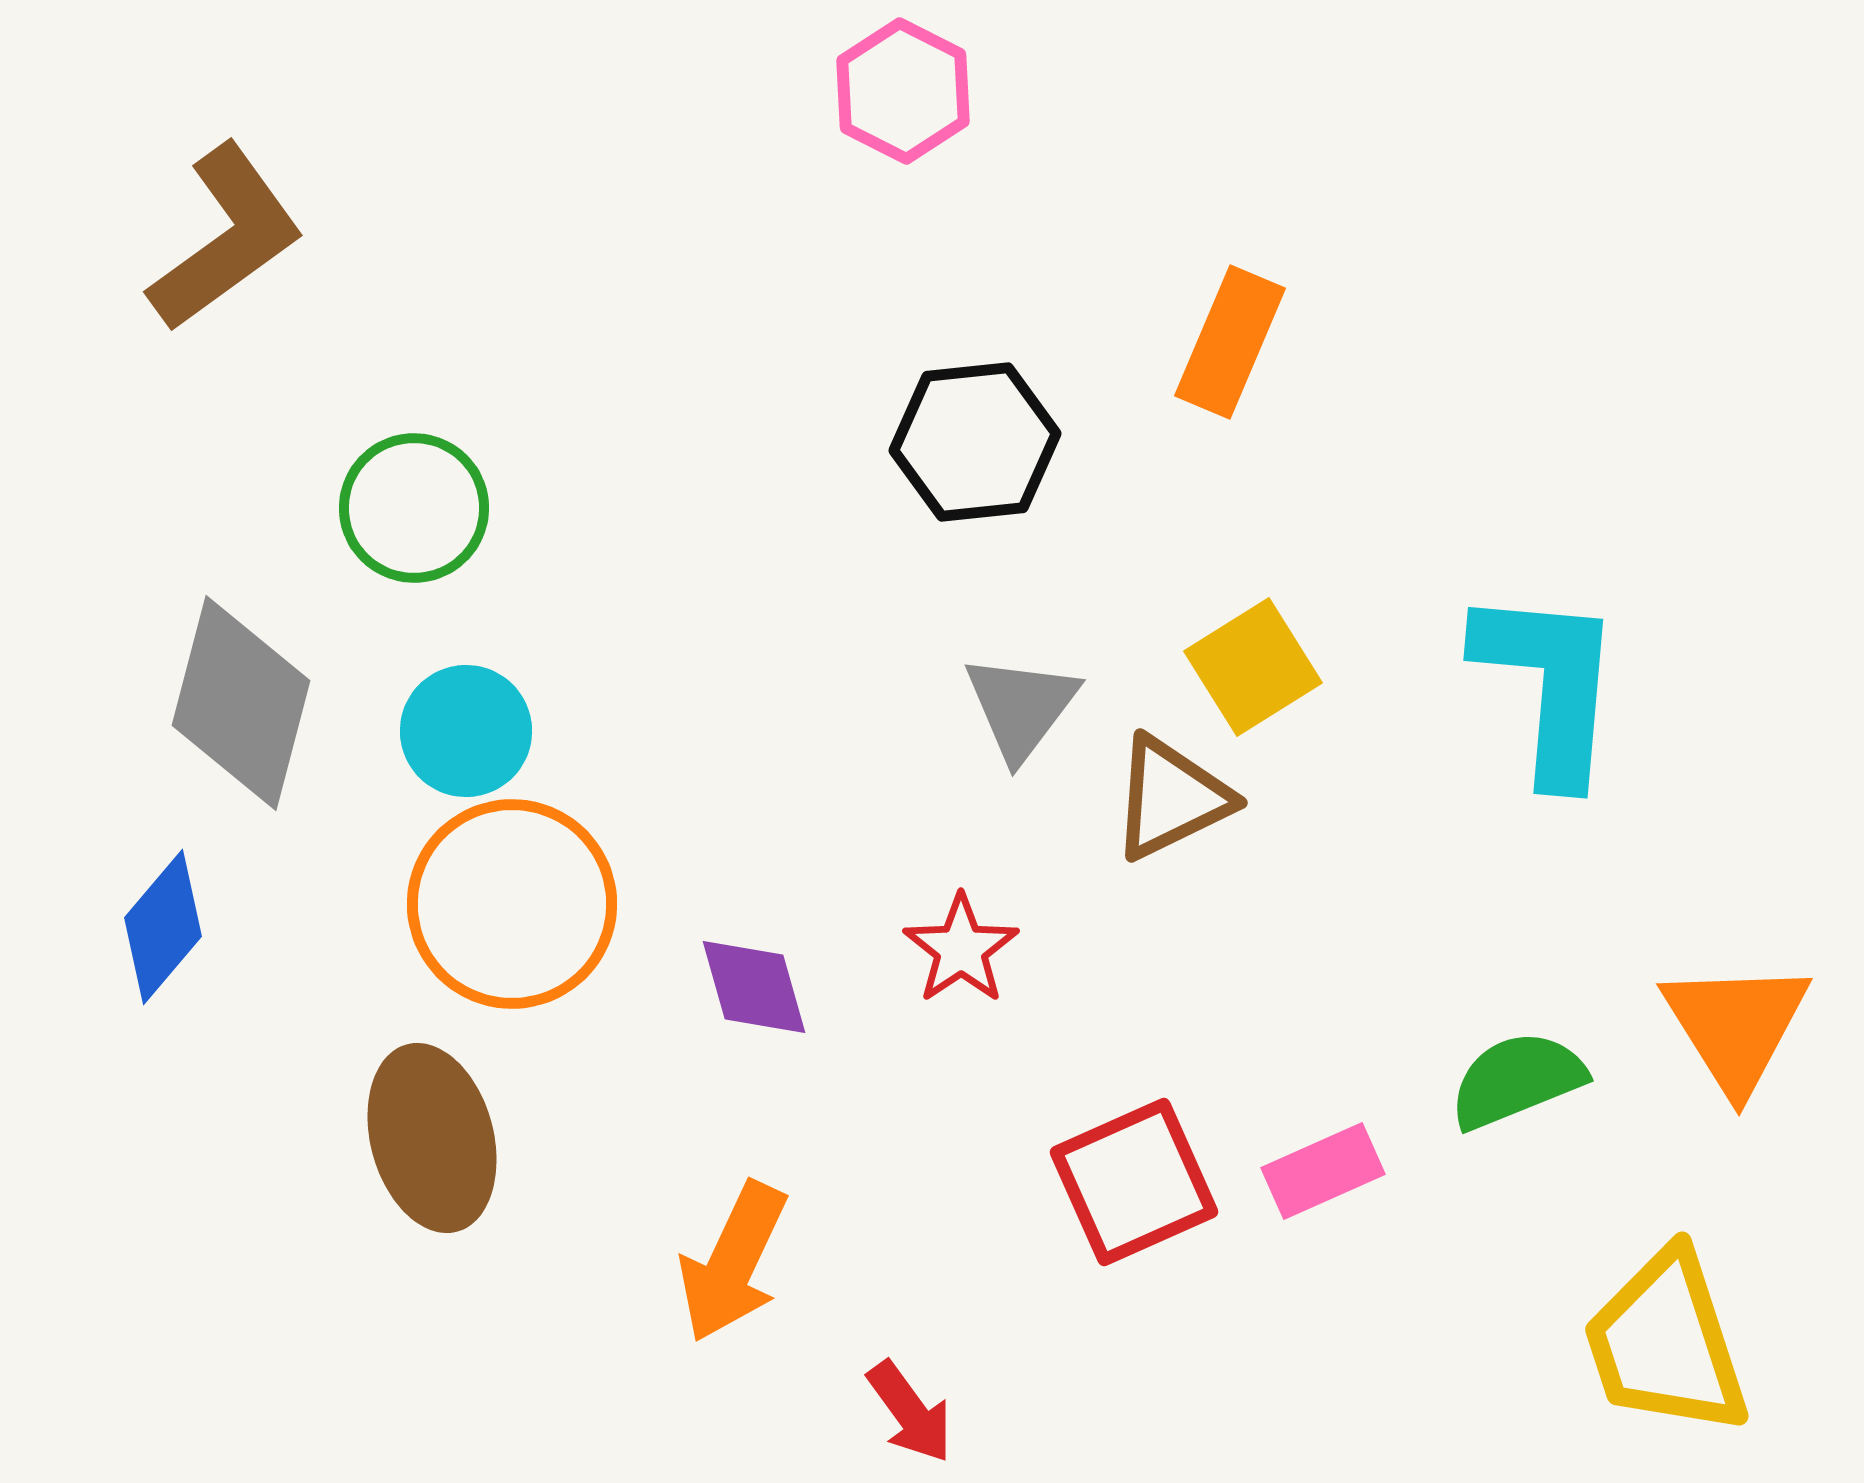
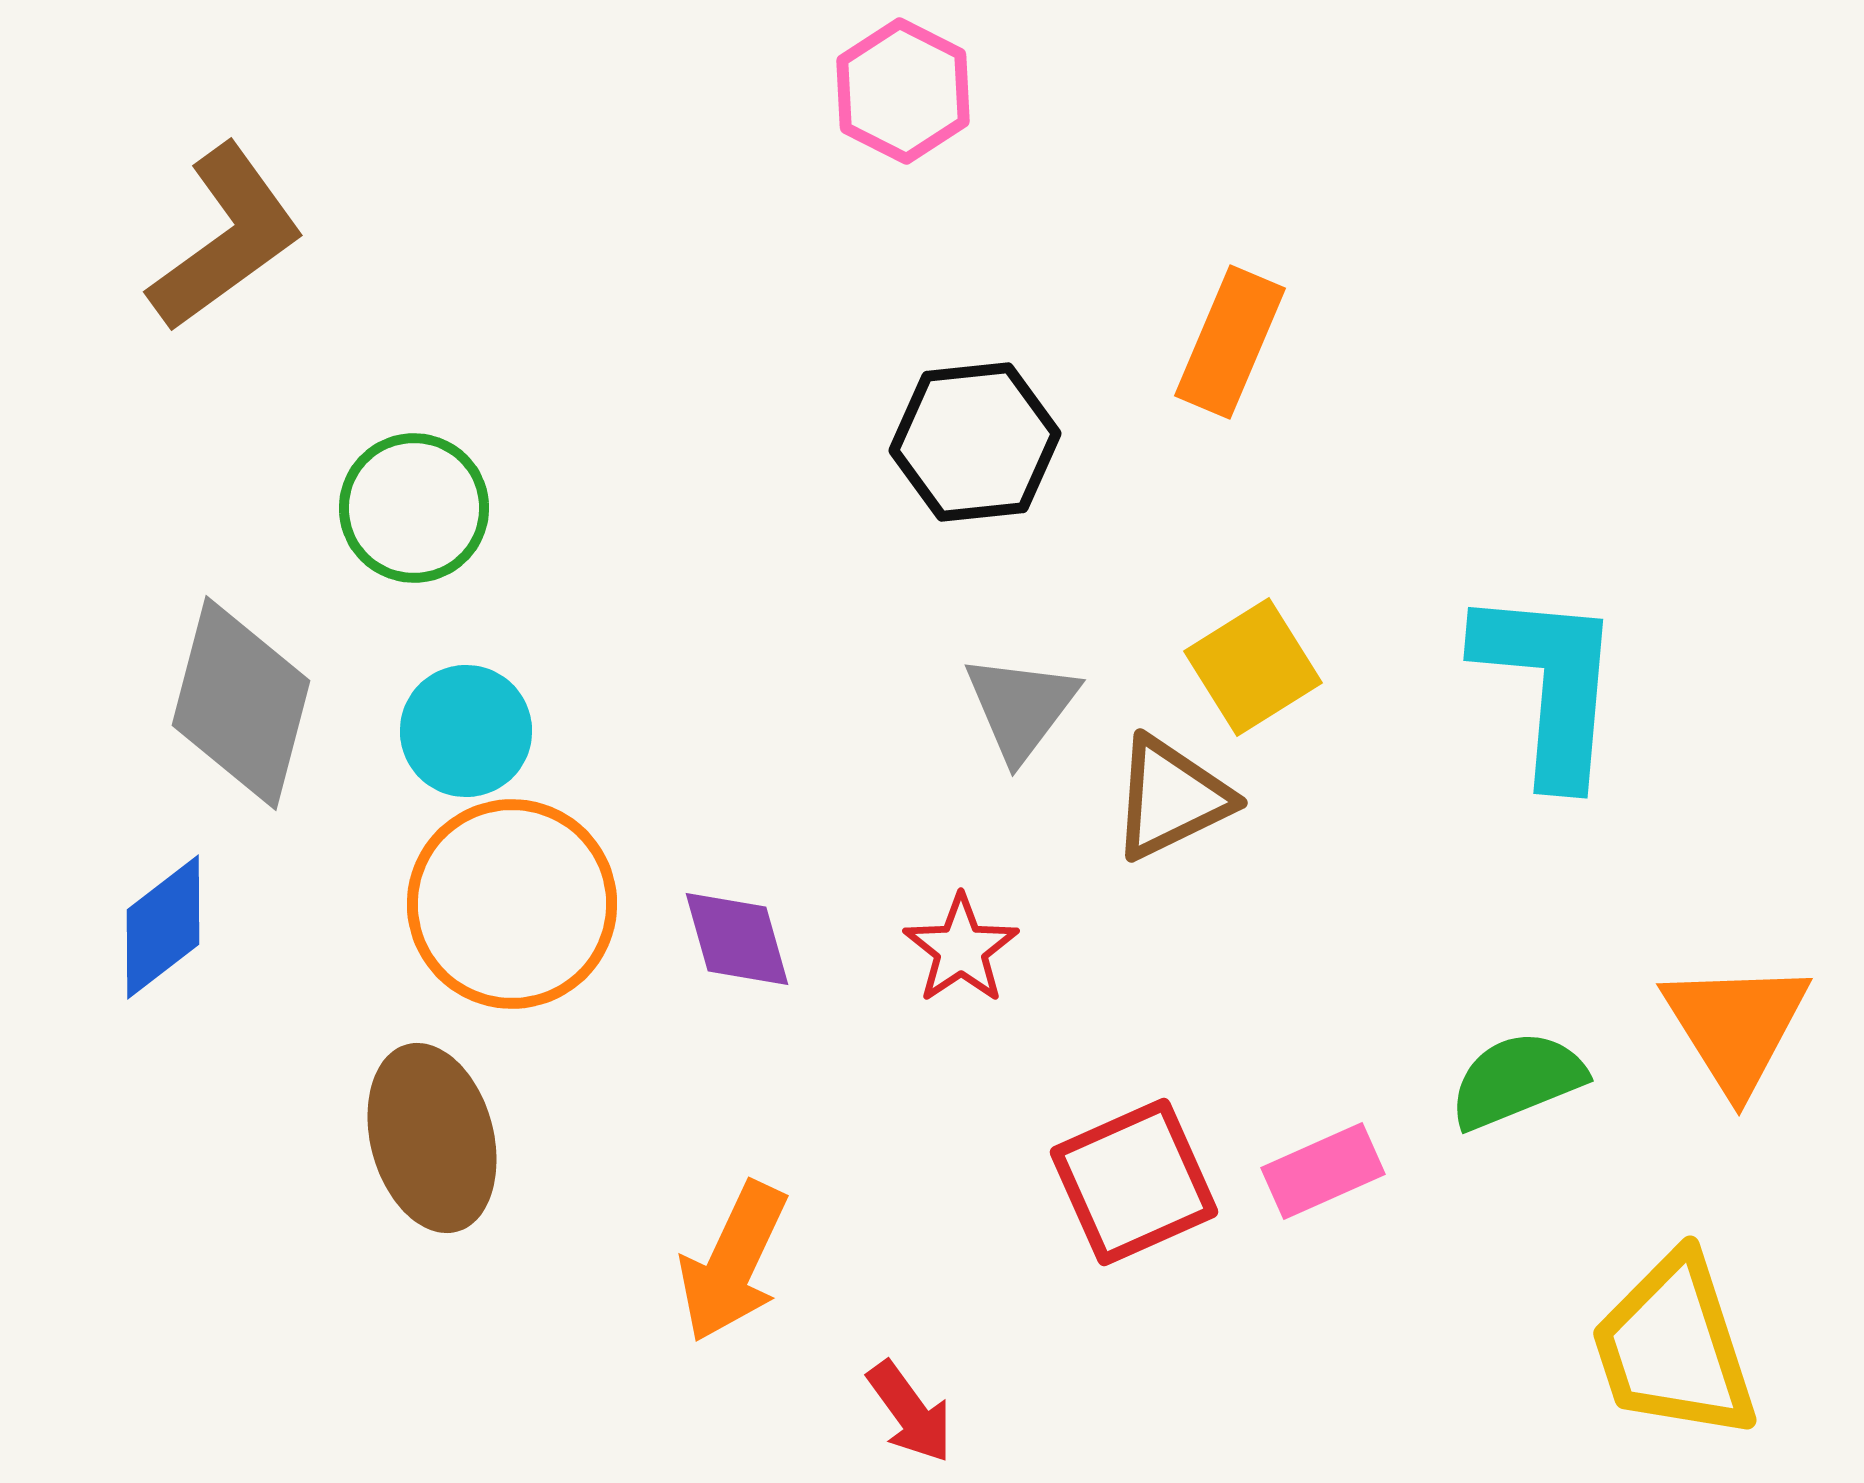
blue diamond: rotated 12 degrees clockwise
purple diamond: moved 17 px left, 48 px up
yellow trapezoid: moved 8 px right, 4 px down
